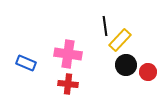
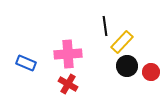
yellow rectangle: moved 2 px right, 2 px down
pink cross: rotated 12 degrees counterclockwise
black circle: moved 1 px right, 1 px down
red circle: moved 3 px right
red cross: rotated 24 degrees clockwise
